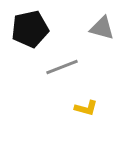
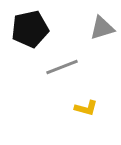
gray triangle: rotated 32 degrees counterclockwise
